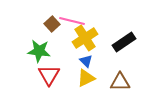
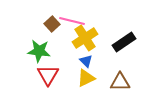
red triangle: moved 1 px left
